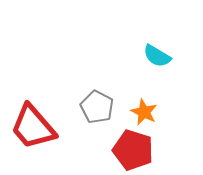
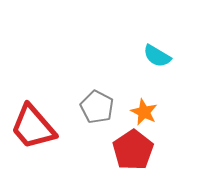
red pentagon: rotated 21 degrees clockwise
